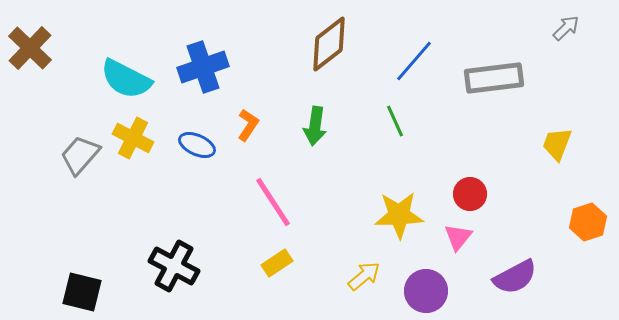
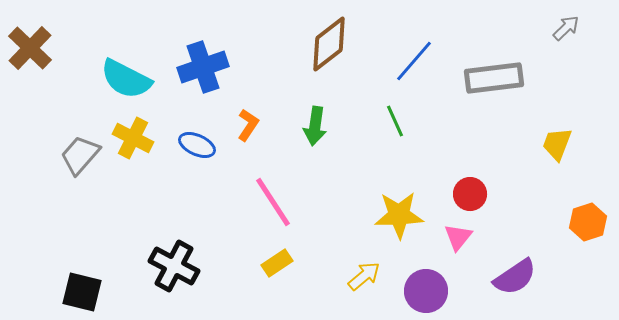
purple semicircle: rotated 6 degrees counterclockwise
